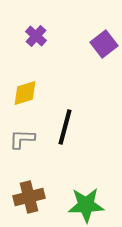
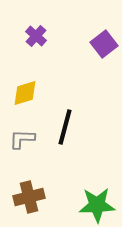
green star: moved 11 px right
